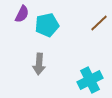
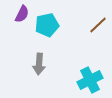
brown line: moved 1 px left, 2 px down
